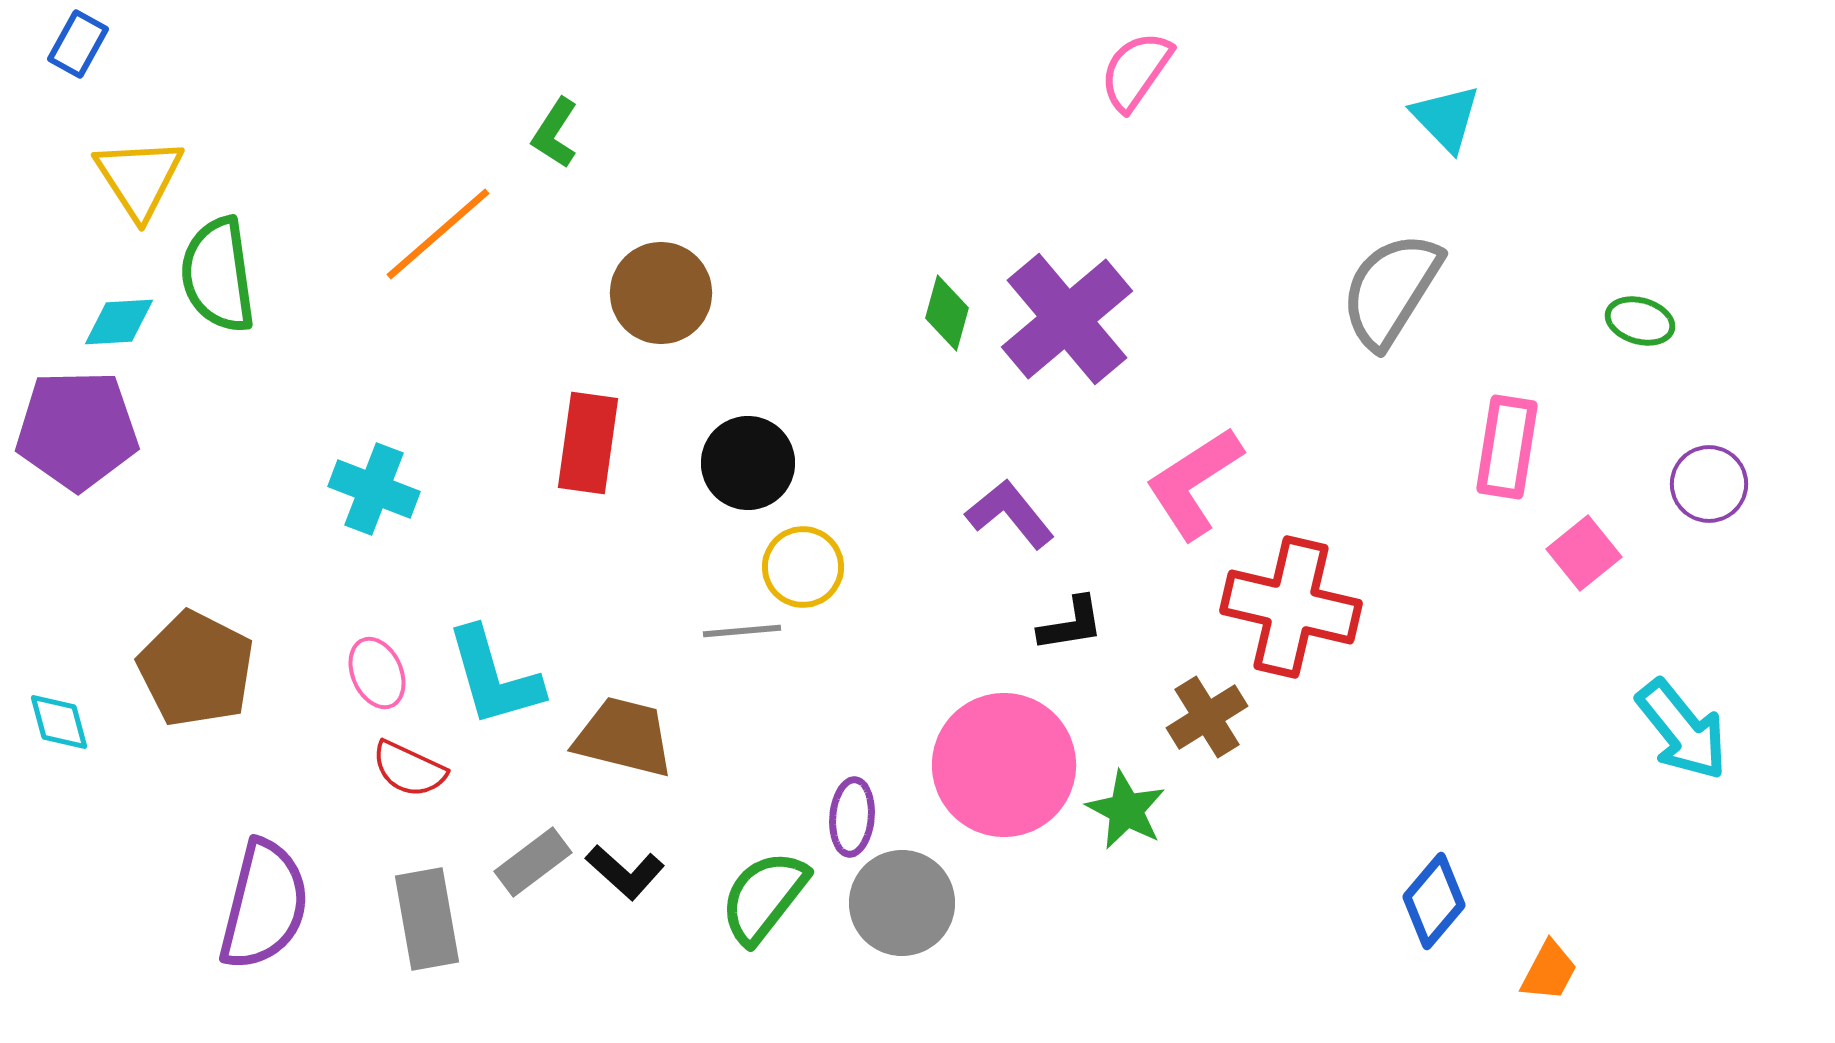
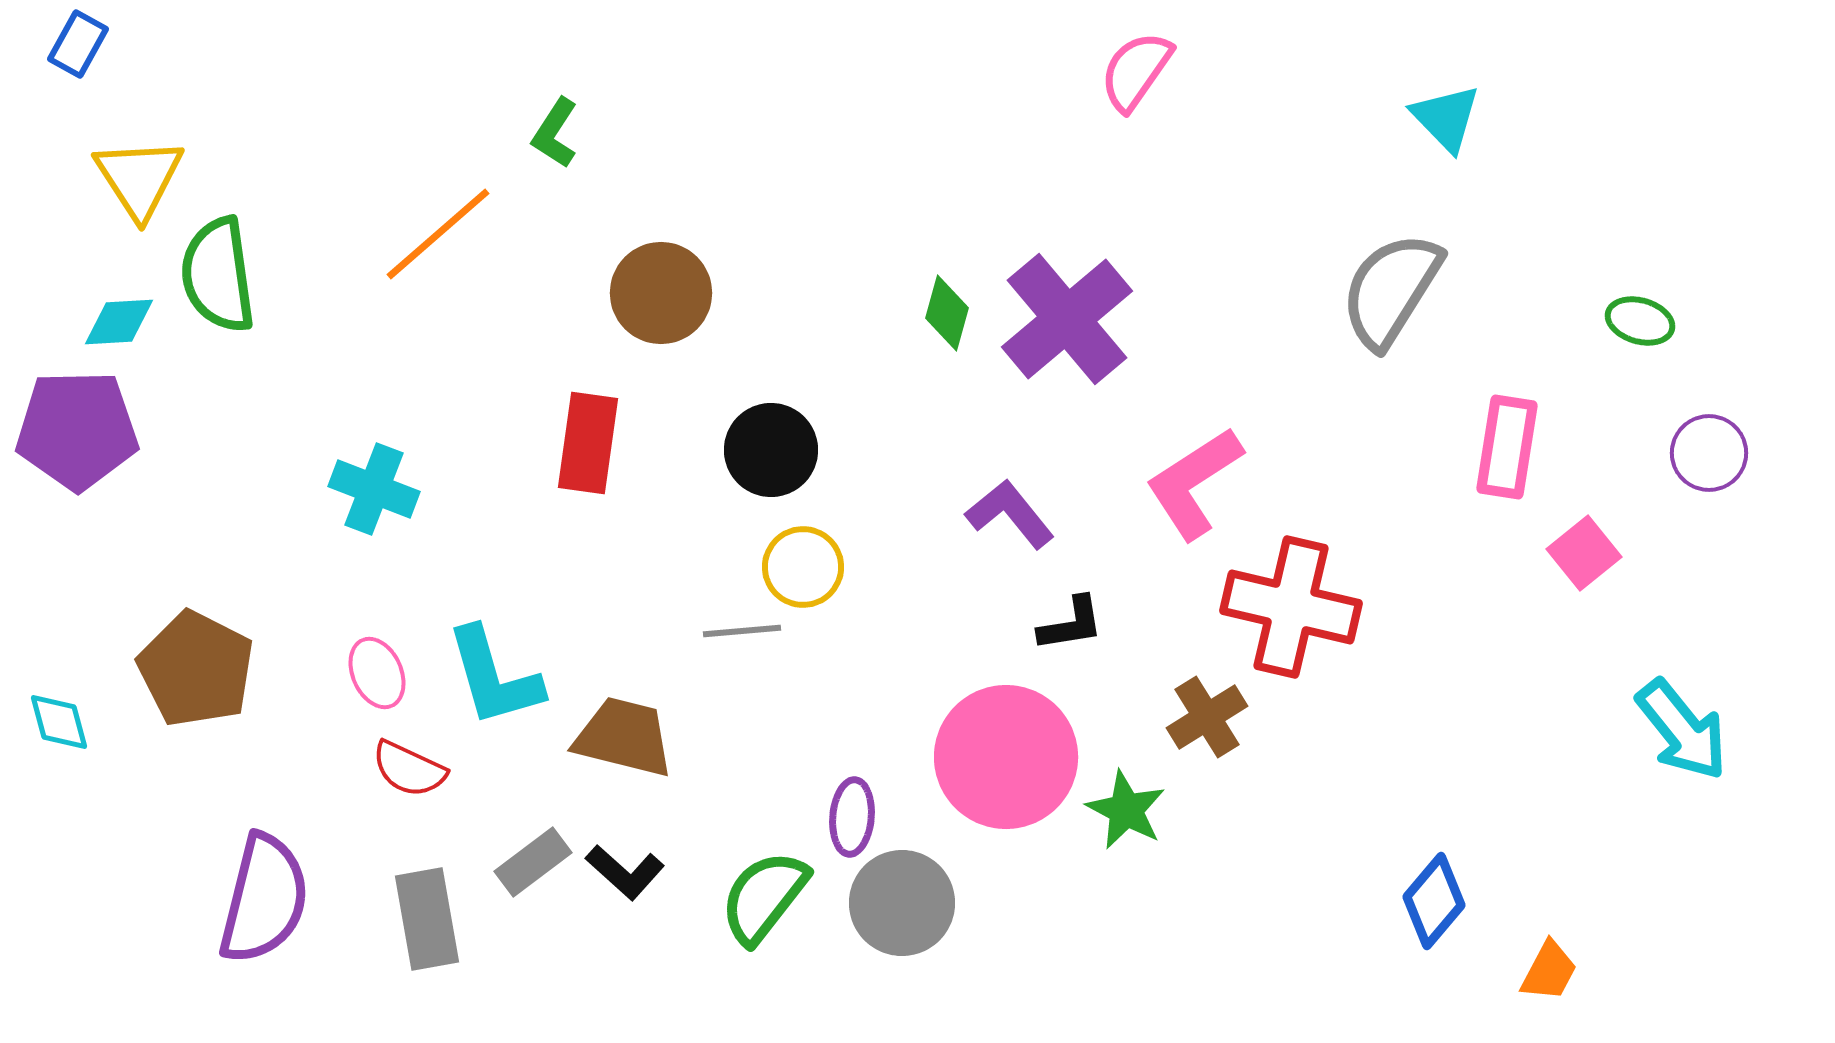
black circle at (748, 463): moved 23 px right, 13 px up
purple circle at (1709, 484): moved 31 px up
pink circle at (1004, 765): moved 2 px right, 8 px up
purple semicircle at (264, 905): moved 6 px up
